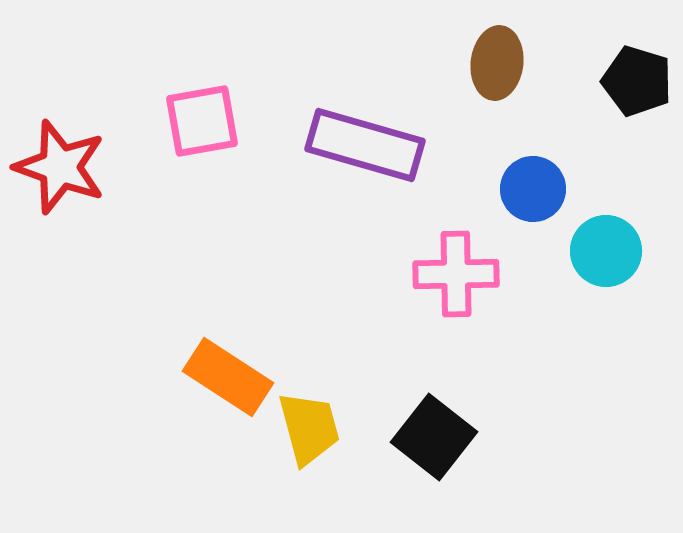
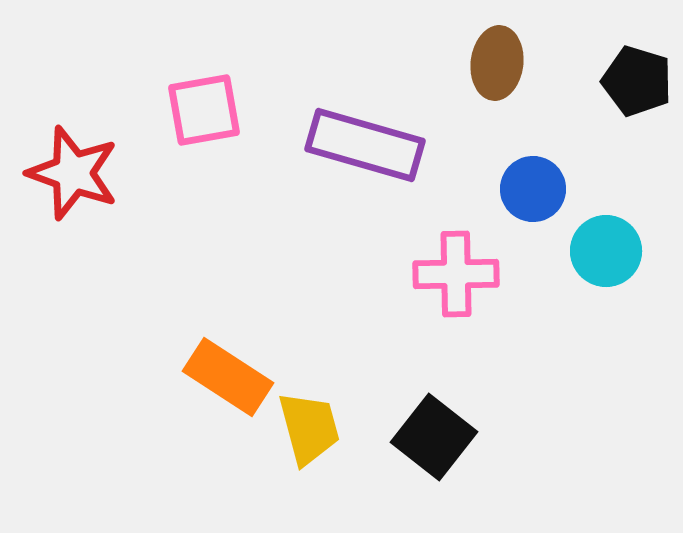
pink square: moved 2 px right, 11 px up
red star: moved 13 px right, 6 px down
